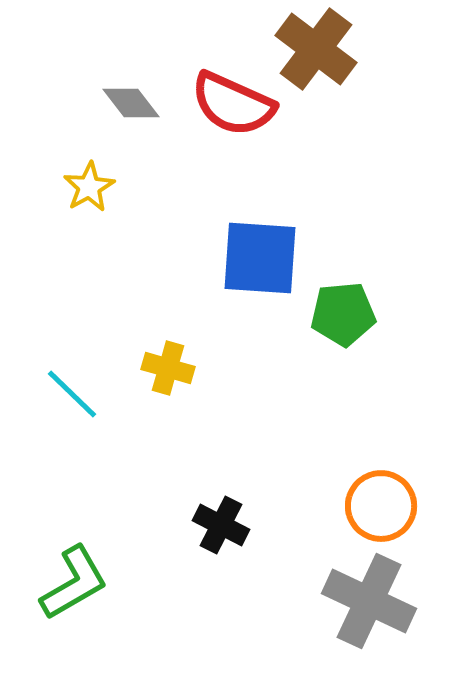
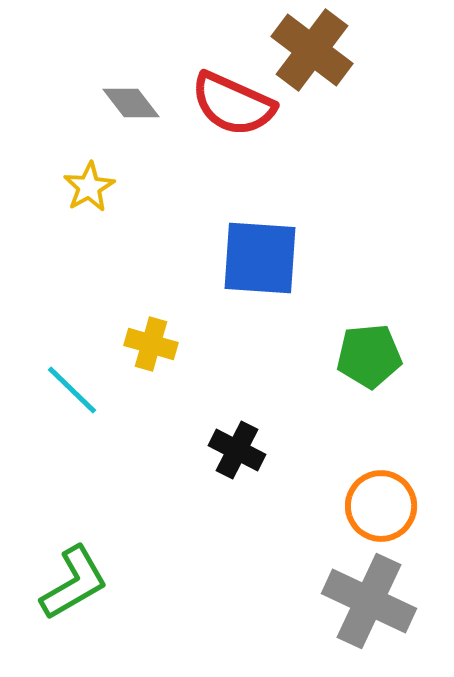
brown cross: moved 4 px left, 1 px down
green pentagon: moved 26 px right, 42 px down
yellow cross: moved 17 px left, 24 px up
cyan line: moved 4 px up
black cross: moved 16 px right, 75 px up
